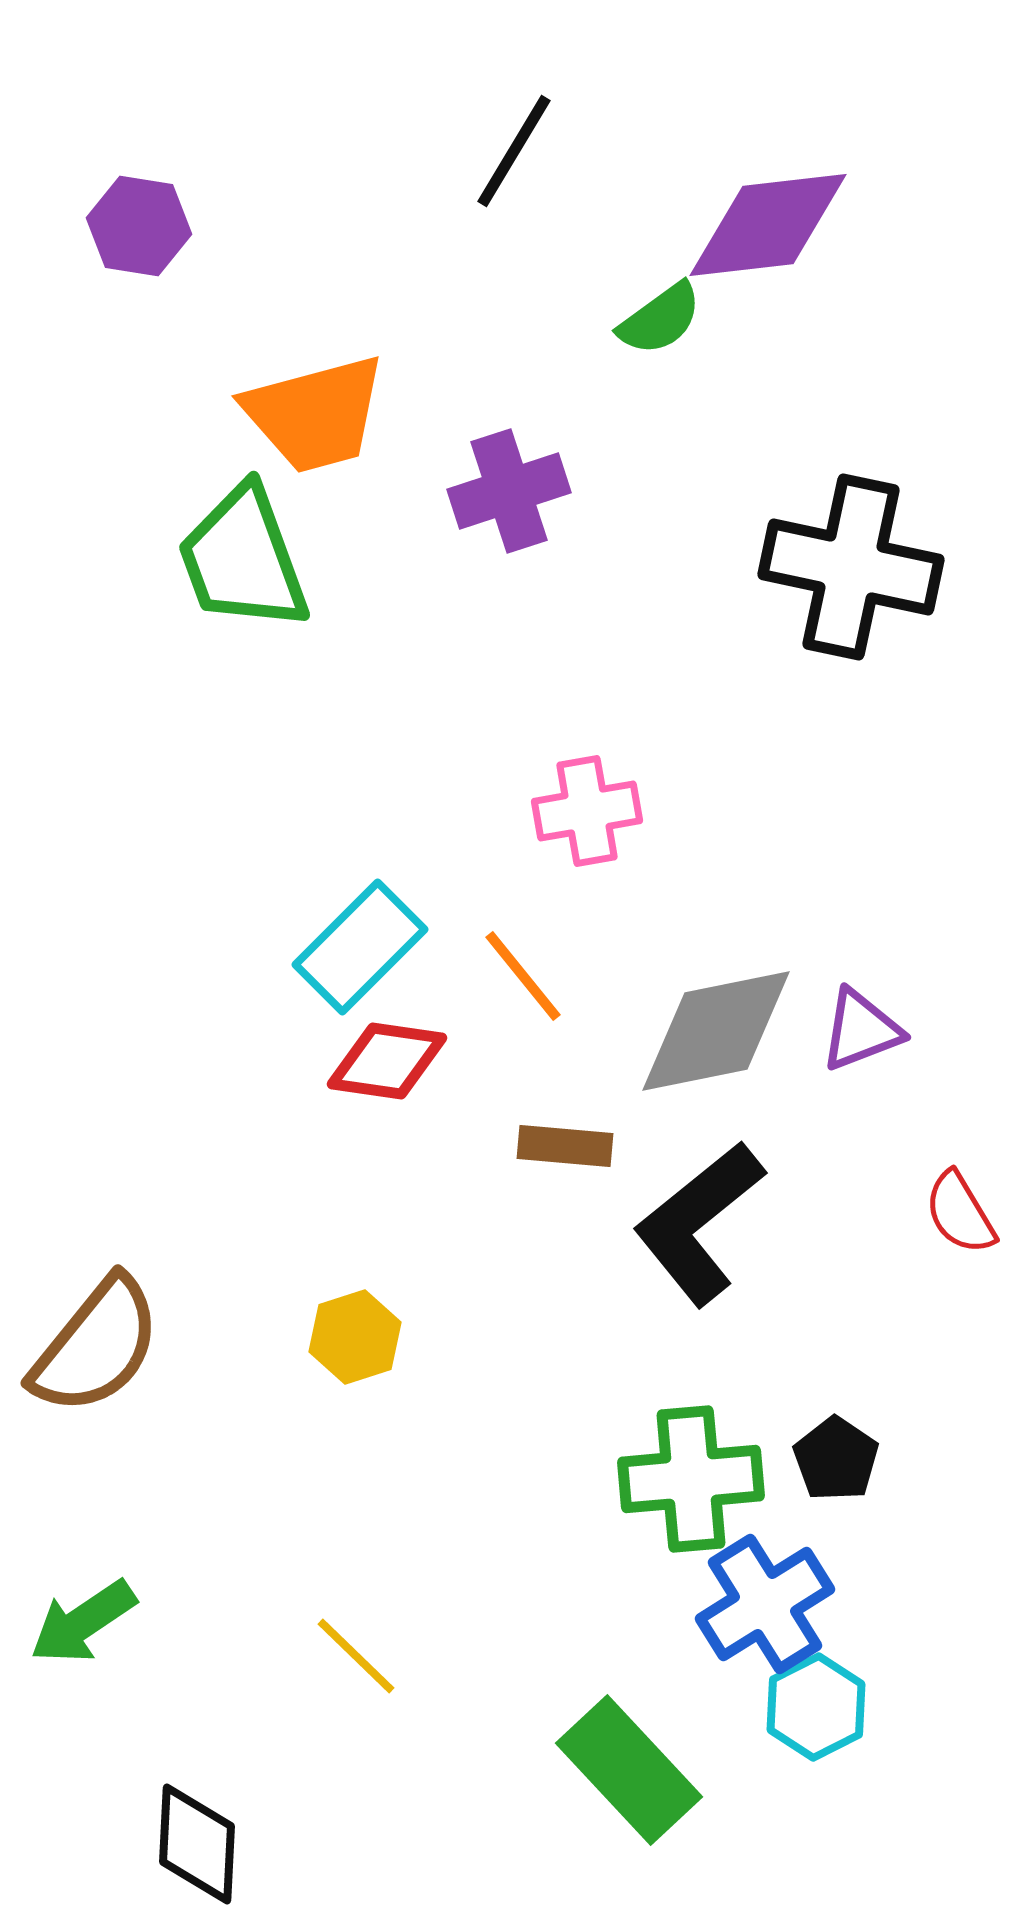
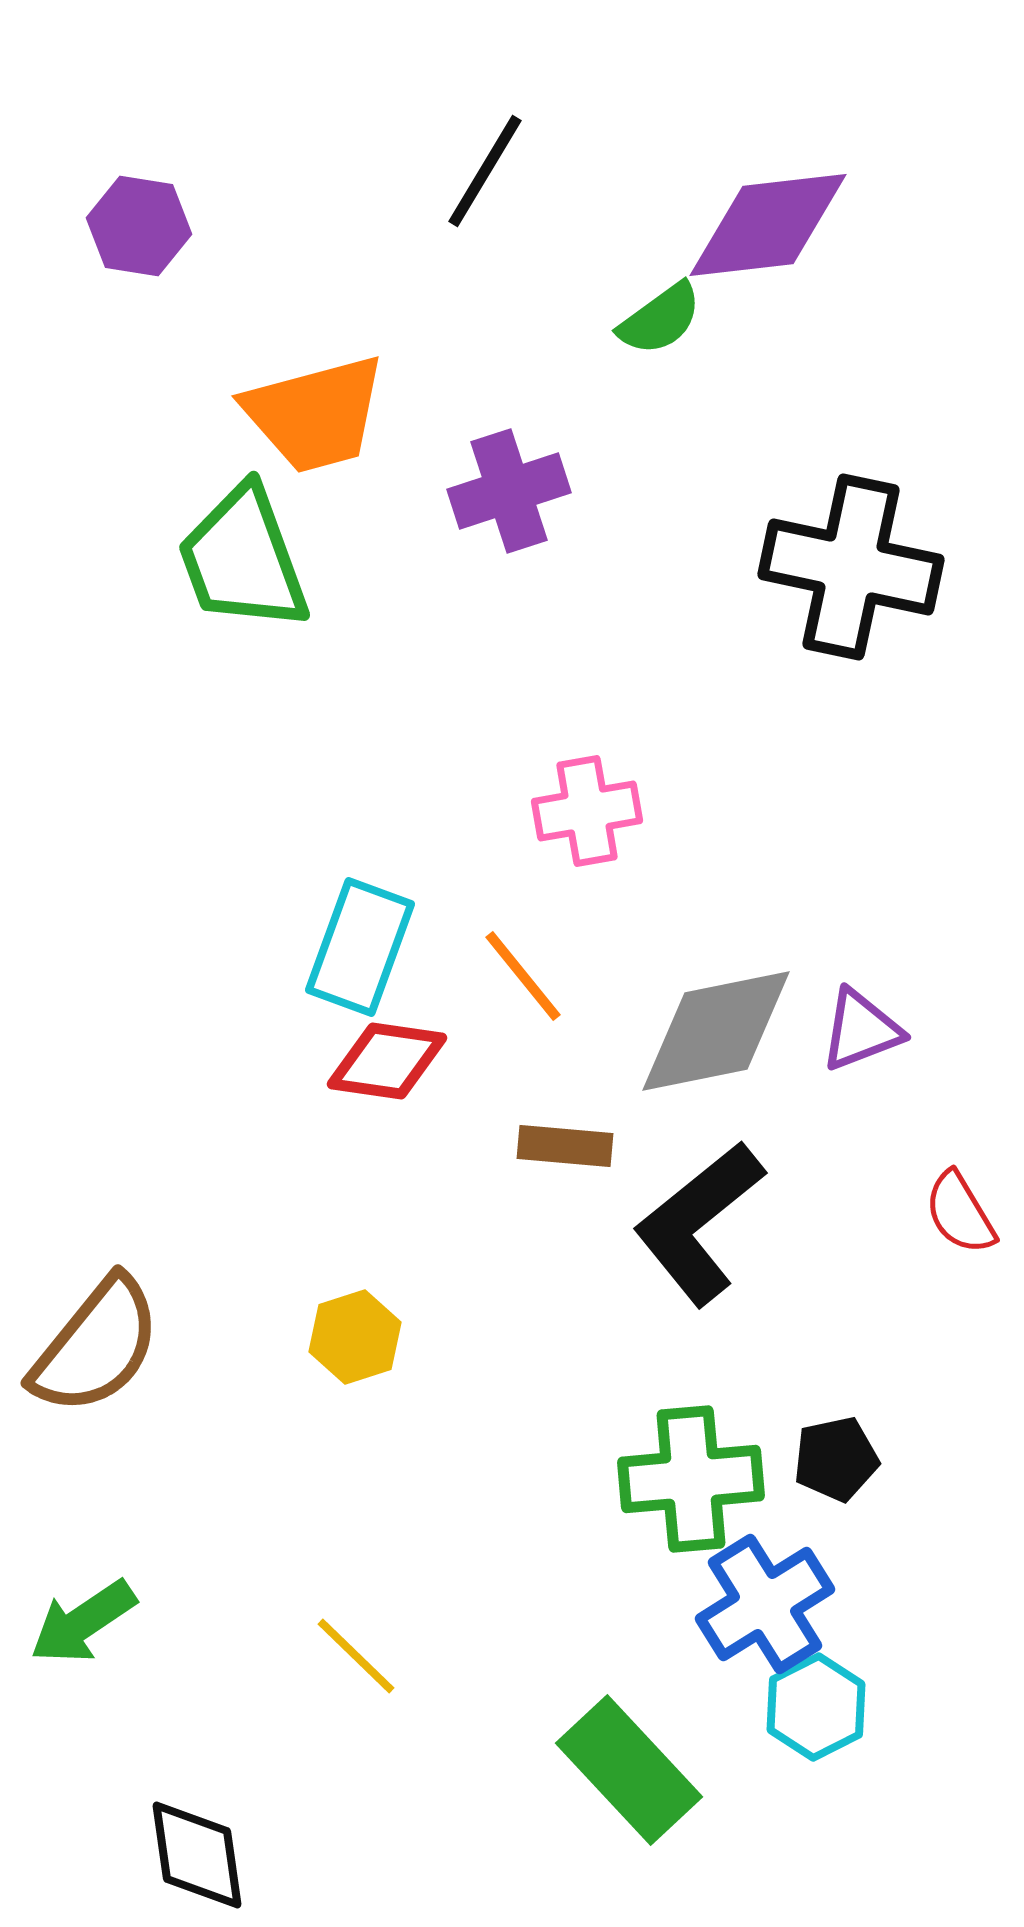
black line: moved 29 px left, 20 px down
cyan rectangle: rotated 25 degrees counterclockwise
black pentagon: rotated 26 degrees clockwise
black diamond: moved 11 px down; rotated 11 degrees counterclockwise
